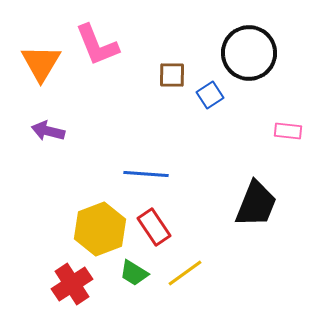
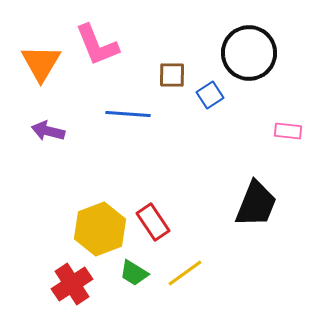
blue line: moved 18 px left, 60 px up
red rectangle: moved 1 px left, 5 px up
